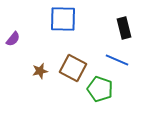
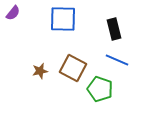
black rectangle: moved 10 px left, 1 px down
purple semicircle: moved 26 px up
